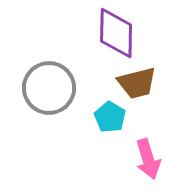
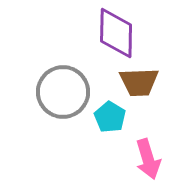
brown trapezoid: moved 2 px right, 1 px up; rotated 12 degrees clockwise
gray circle: moved 14 px right, 4 px down
